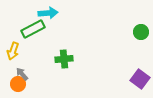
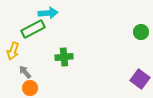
green cross: moved 2 px up
gray arrow: moved 3 px right, 2 px up
orange circle: moved 12 px right, 4 px down
